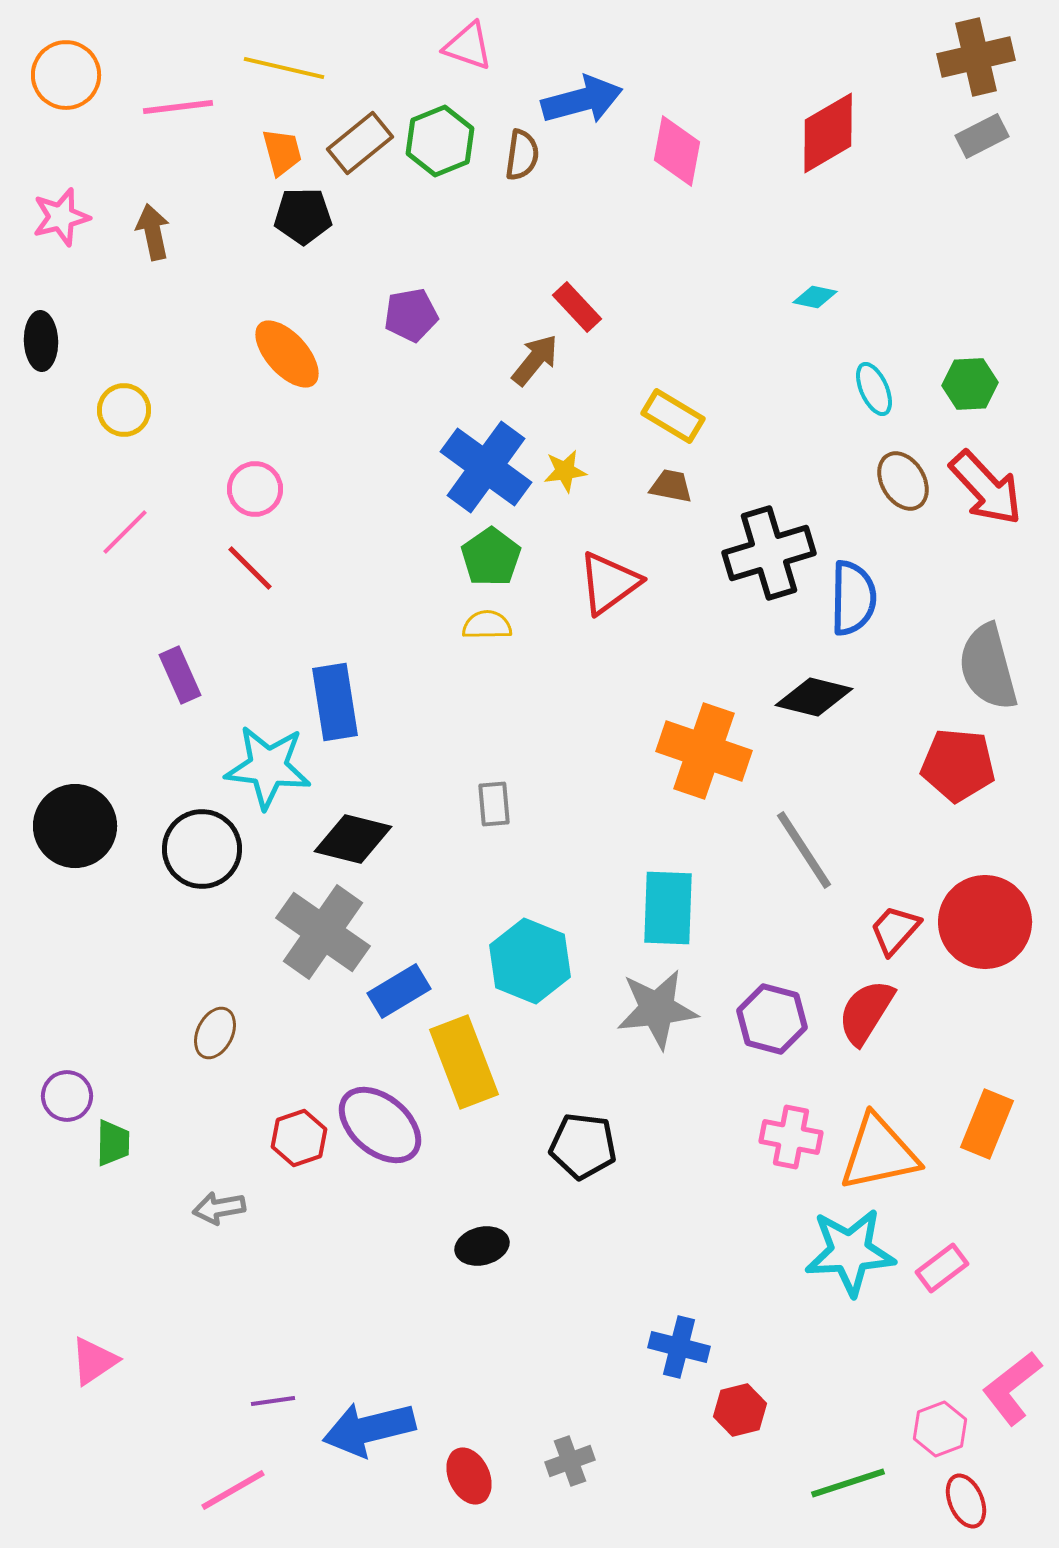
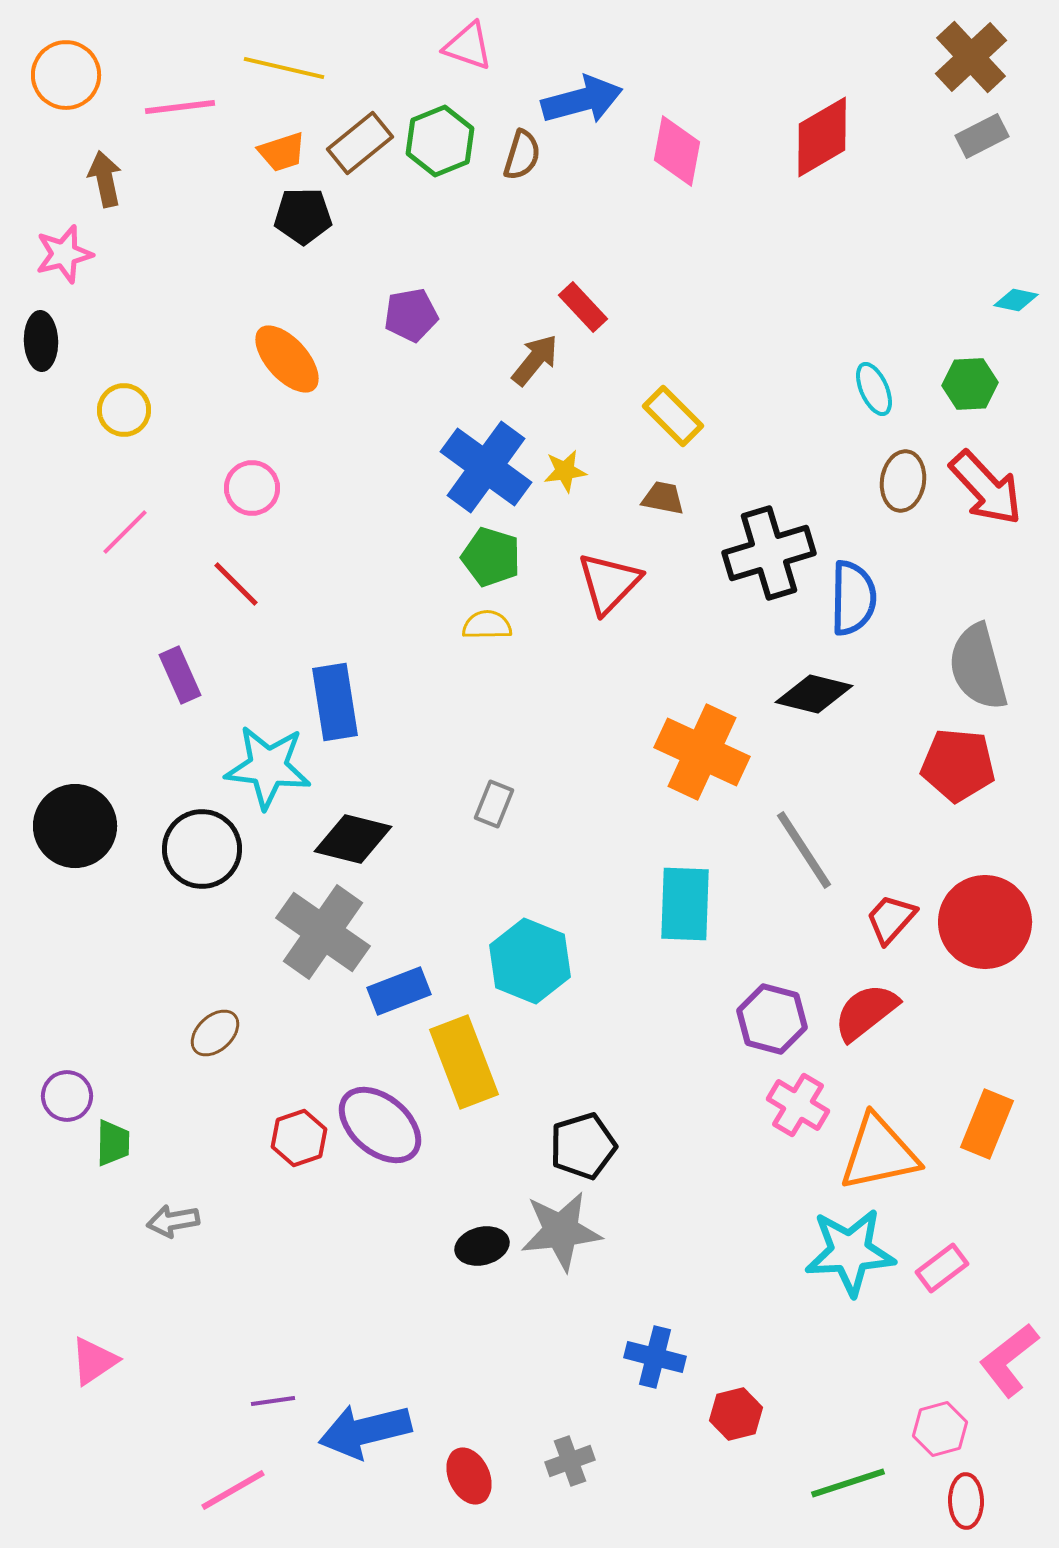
brown cross at (976, 57): moved 5 px left; rotated 30 degrees counterclockwise
pink line at (178, 107): moved 2 px right
red diamond at (828, 133): moved 6 px left, 4 px down
orange trapezoid at (282, 152): rotated 87 degrees clockwise
brown semicircle at (522, 155): rotated 9 degrees clockwise
pink star at (61, 217): moved 3 px right, 37 px down
brown arrow at (153, 232): moved 48 px left, 53 px up
cyan diamond at (815, 297): moved 201 px right, 3 px down
red rectangle at (577, 307): moved 6 px right
orange ellipse at (287, 354): moved 5 px down
yellow rectangle at (673, 416): rotated 14 degrees clockwise
brown ellipse at (903, 481): rotated 40 degrees clockwise
brown trapezoid at (671, 486): moved 8 px left, 12 px down
pink circle at (255, 489): moved 3 px left, 1 px up
green pentagon at (491, 557): rotated 20 degrees counterclockwise
red line at (250, 568): moved 14 px left, 16 px down
red triangle at (609, 583): rotated 10 degrees counterclockwise
gray semicircle at (988, 667): moved 10 px left
black diamond at (814, 697): moved 3 px up
orange cross at (704, 751): moved 2 px left, 1 px down; rotated 6 degrees clockwise
gray rectangle at (494, 804): rotated 27 degrees clockwise
cyan rectangle at (668, 908): moved 17 px right, 4 px up
red trapezoid at (895, 930): moved 4 px left, 11 px up
blue rectangle at (399, 991): rotated 10 degrees clockwise
gray star at (657, 1009): moved 96 px left, 222 px down
red semicircle at (866, 1012): rotated 20 degrees clockwise
brown ellipse at (215, 1033): rotated 21 degrees clockwise
pink cross at (791, 1137): moved 7 px right, 32 px up; rotated 20 degrees clockwise
black pentagon at (583, 1146): rotated 24 degrees counterclockwise
gray arrow at (219, 1208): moved 46 px left, 13 px down
blue cross at (679, 1347): moved 24 px left, 10 px down
pink L-shape at (1012, 1388): moved 3 px left, 28 px up
red hexagon at (740, 1410): moved 4 px left, 4 px down
blue arrow at (369, 1429): moved 4 px left, 2 px down
pink hexagon at (940, 1429): rotated 6 degrees clockwise
red ellipse at (966, 1501): rotated 22 degrees clockwise
